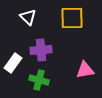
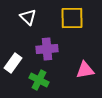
purple cross: moved 6 px right, 1 px up
green cross: rotated 12 degrees clockwise
